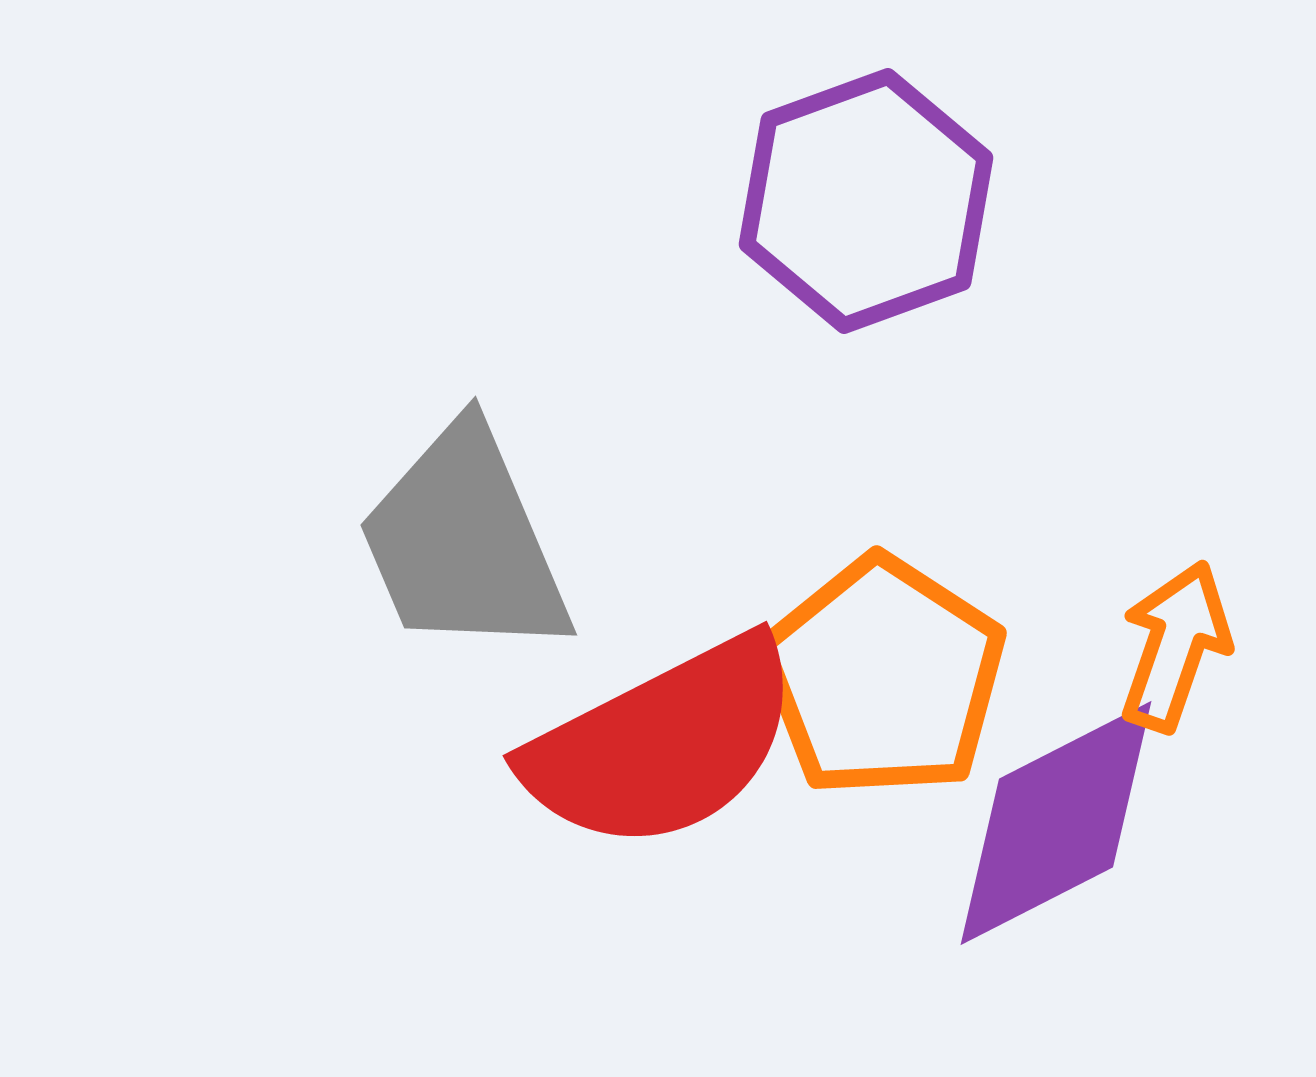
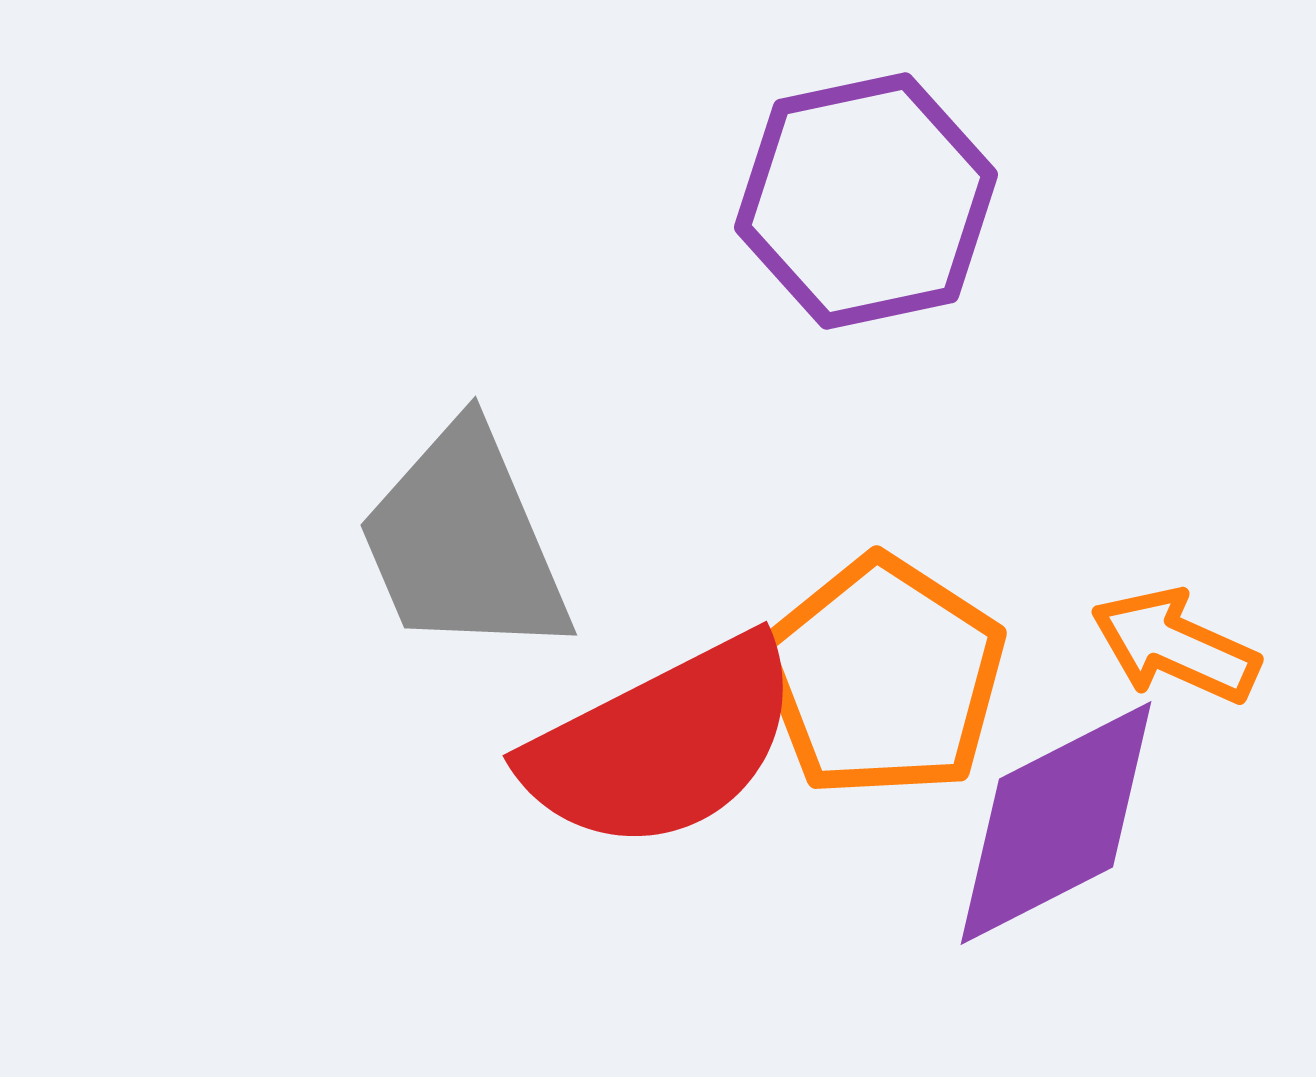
purple hexagon: rotated 8 degrees clockwise
orange arrow: rotated 85 degrees counterclockwise
